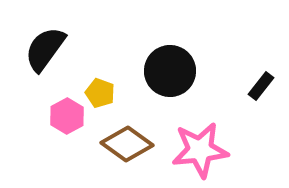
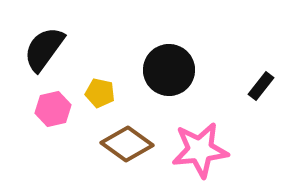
black semicircle: moved 1 px left
black circle: moved 1 px left, 1 px up
yellow pentagon: rotated 8 degrees counterclockwise
pink hexagon: moved 14 px left, 7 px up; rotated 16 degrees clockwise
